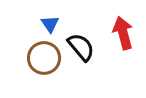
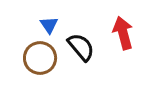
blue triangle: moved 1 px left, 1 px down
brown circle: moved 4 px left
